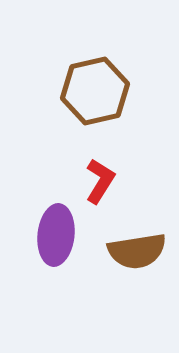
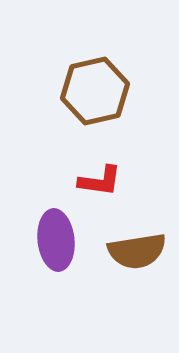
red L-shape: rotated 66 degrees clockwise
purple ellipse: moved 5 px down; rotated 12 degrees counterclockwise
